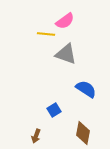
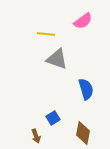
pink semicircle: moved 18 px right
gray triangle: moved 9 px left, 5 px down
blue semicircle: rotated 40 degrees clockwise
blue square: moved 1 px left, 8 px down
brown arrow: rotated 40 degrees counterclockwise
